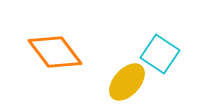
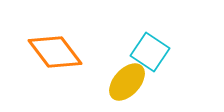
cyan square: moved 10 px left, 2 px up
